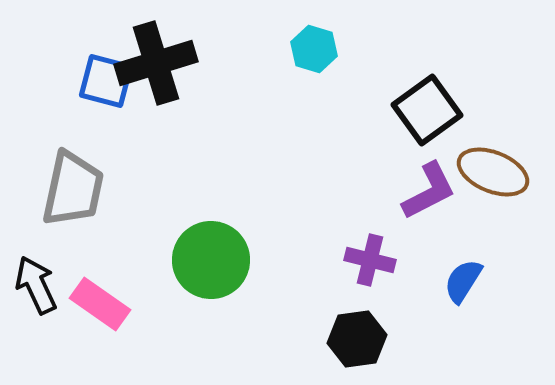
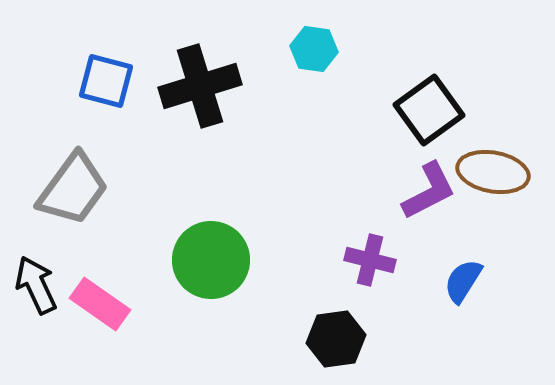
cyan hexagon: rotated 9 degrees counterclockwise
black cross: moved 44 px right, 23 px down
black square: moved 2 px right
brown ellipse: rotated 12 degrees counterclockwise
gray trapezoid: rotated 24 degrees clockwise
black hexagon: moved 21 px left
